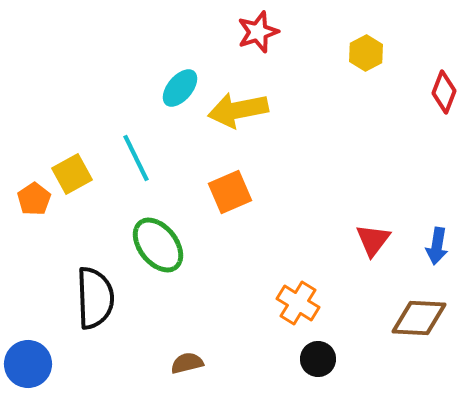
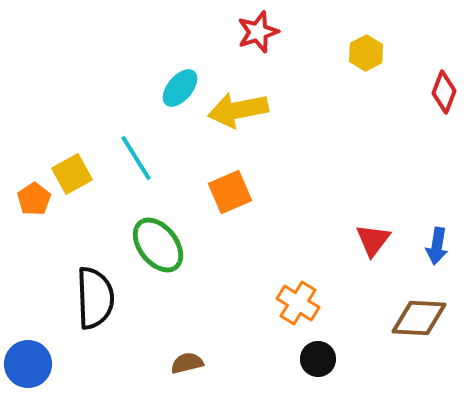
cyan line: rotated 6 degrees counterclockwise
